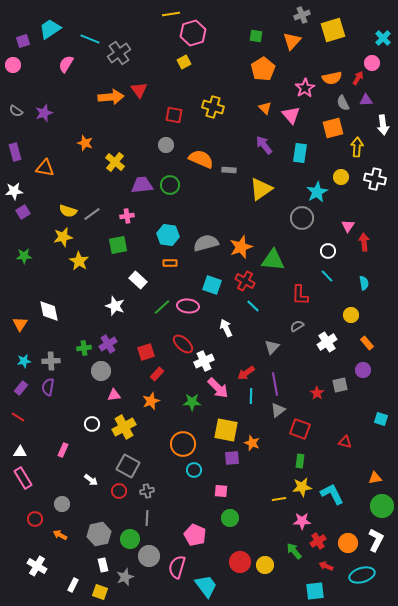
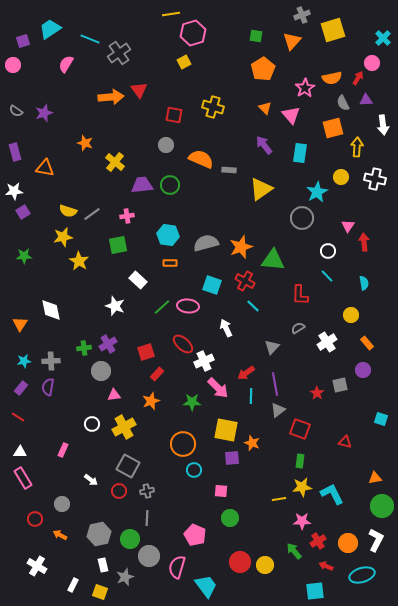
white diamond at (49, 311): moved 2 px right, 1 px up
gray semicircle at (297, 326): moved 1 px right, 2 px down
